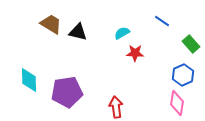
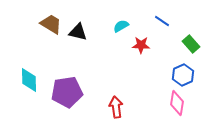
cyan semicircle: moved 1 px left, 7 px up
red star: moved 6 px right, 8 px up
